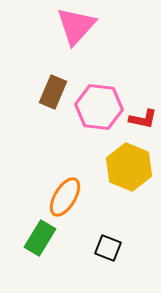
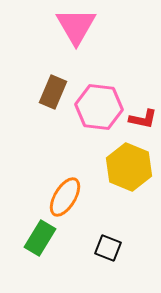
pink triangle: rotated 12 degrees counterclockwise
